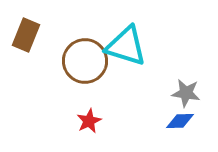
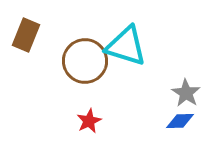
gray star: rotated 24 degrees clockwise
